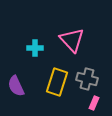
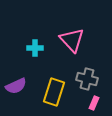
yellow rectangle: moved 3 px left, 10 px down
purple semicircle: rotated 90 degrees counterclockwise
